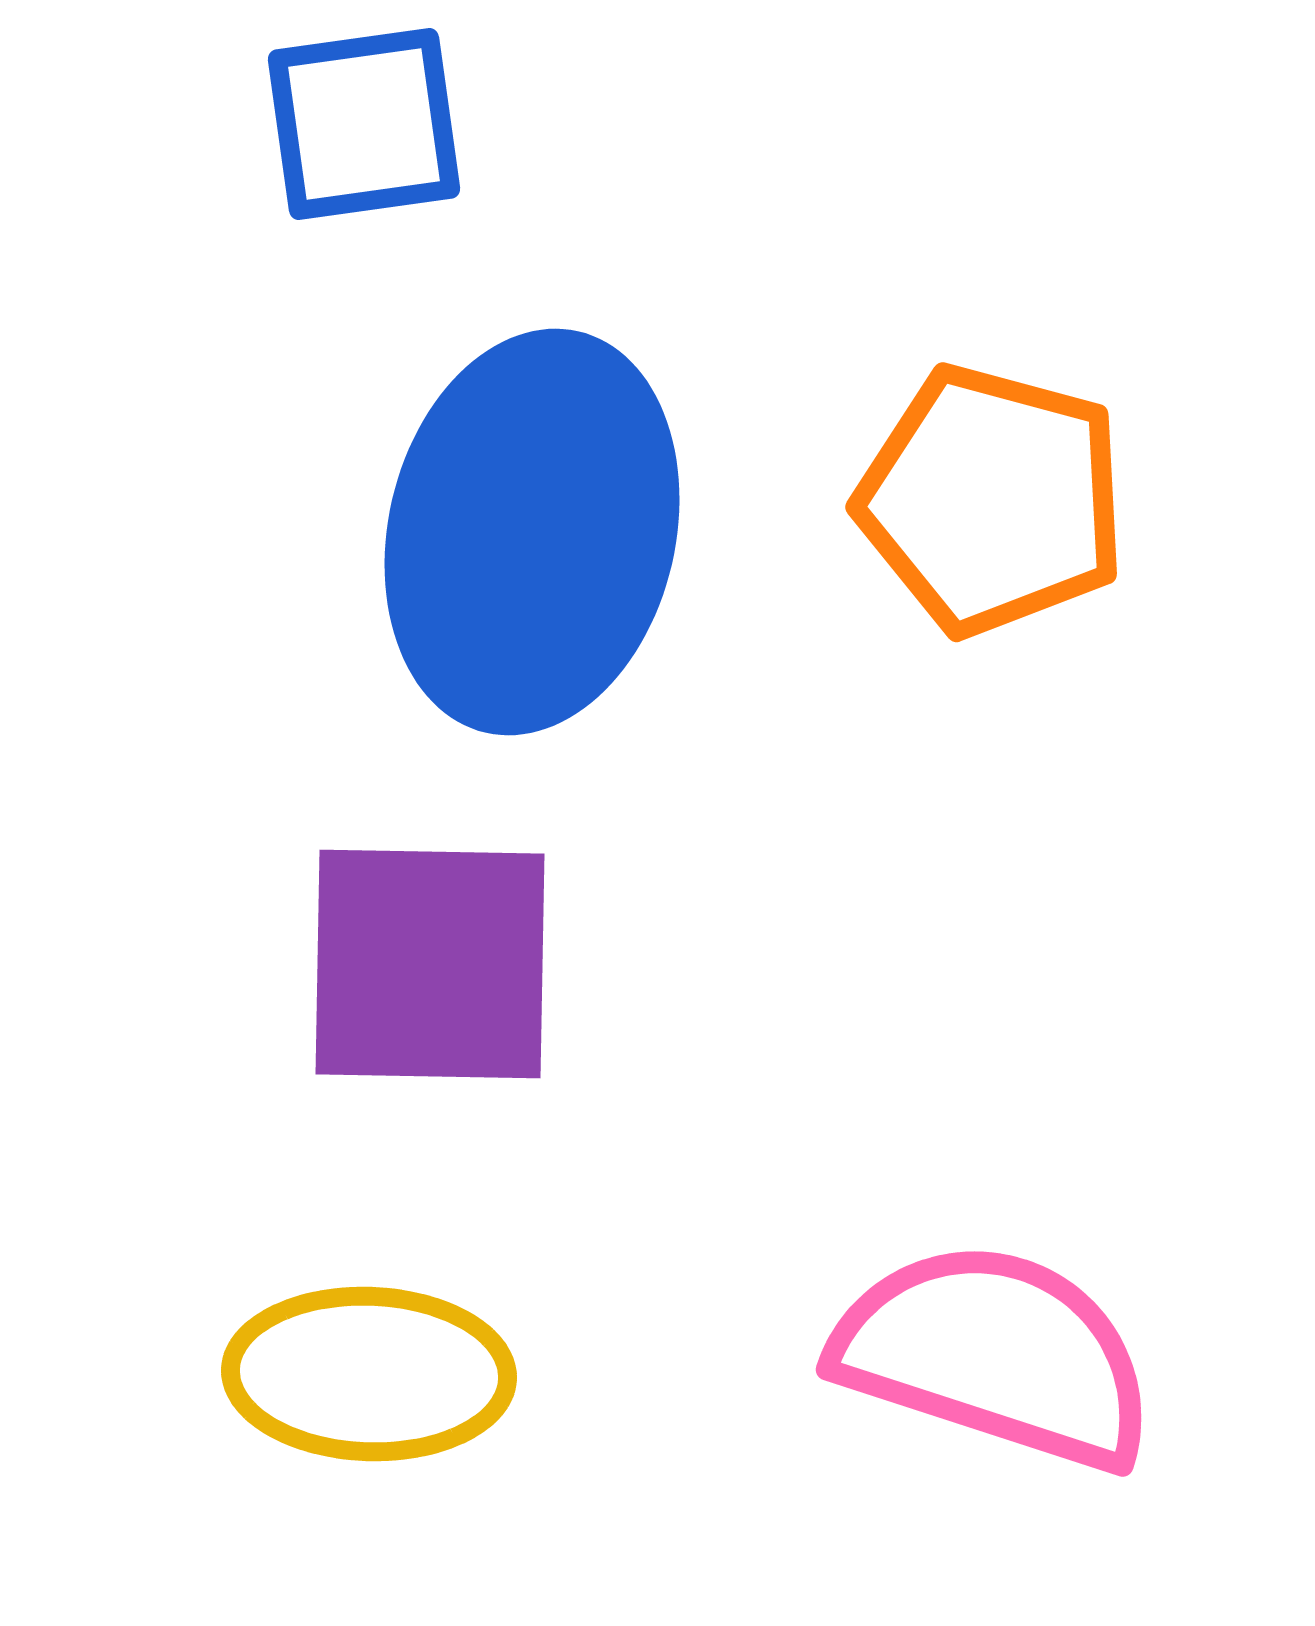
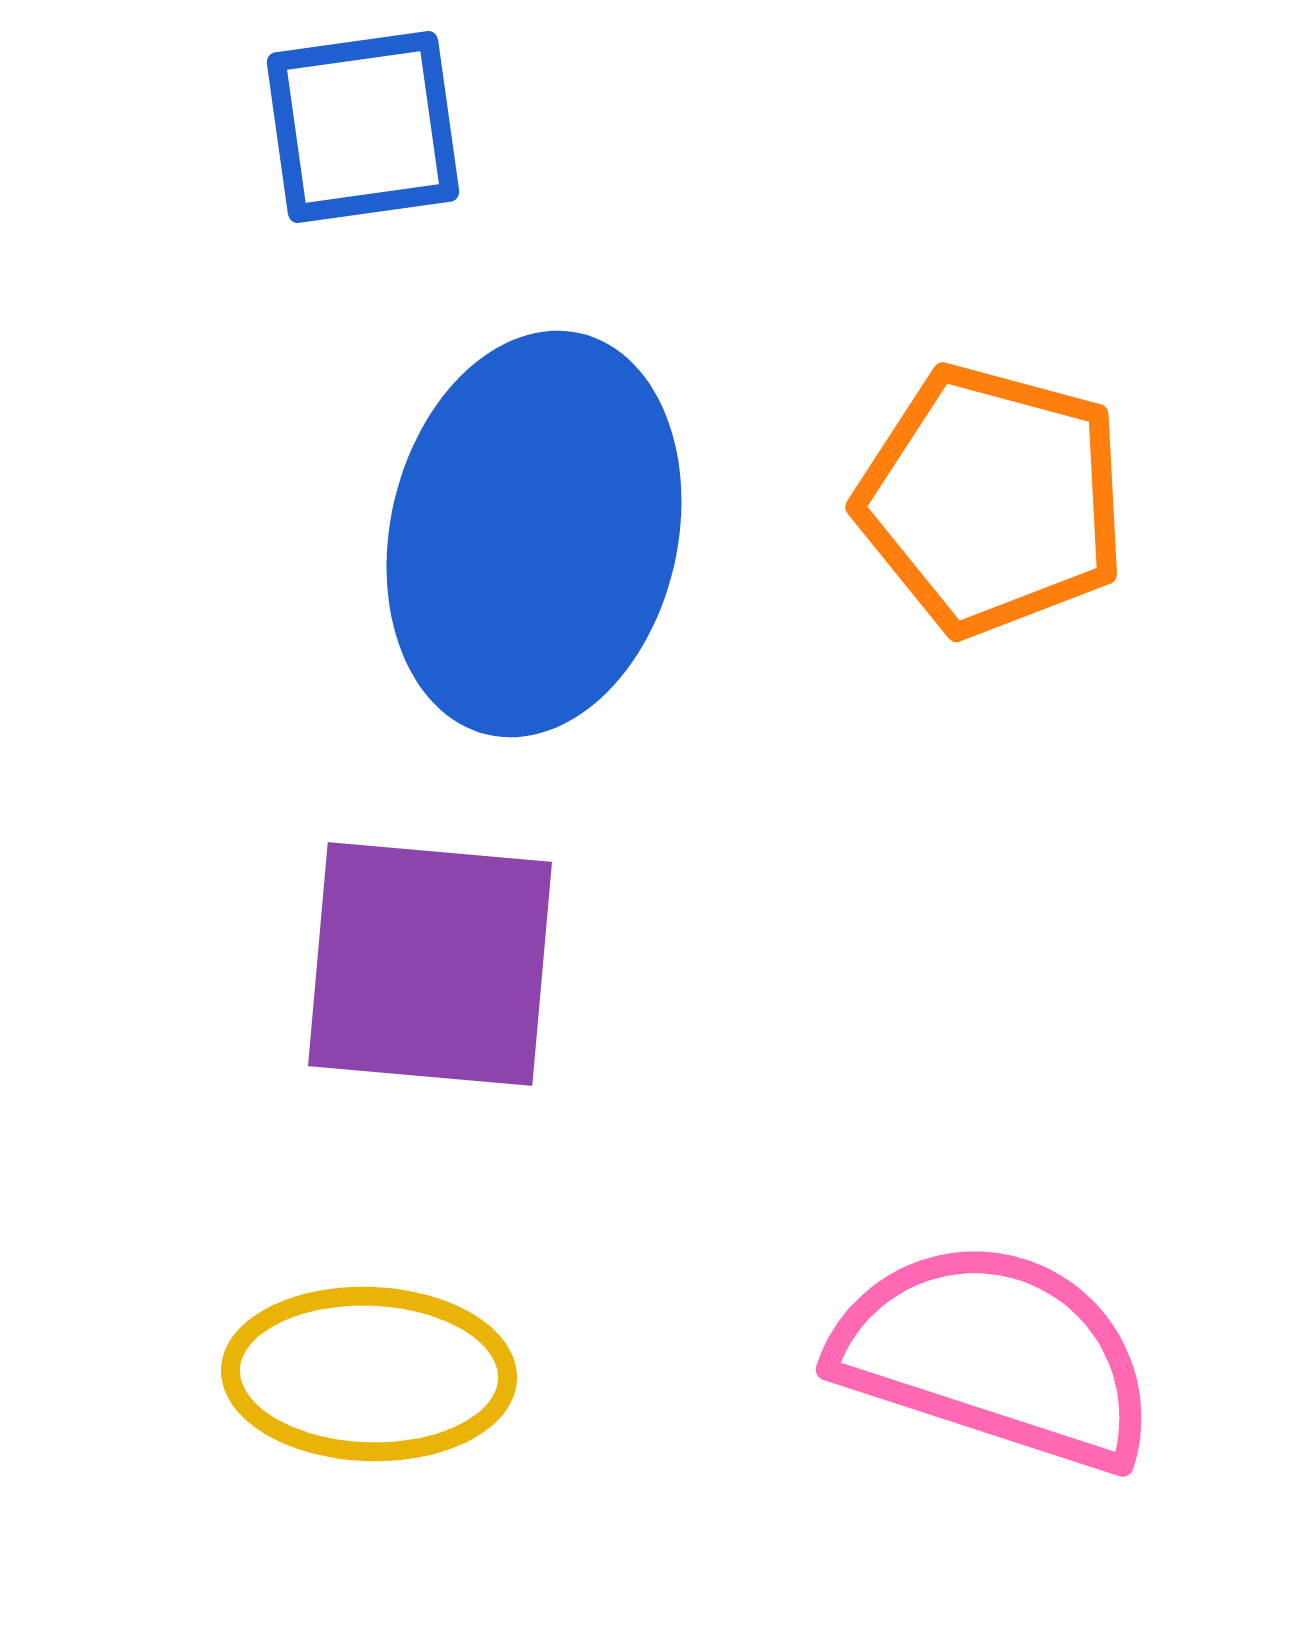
blue square: moved 1 px left, 3 px down
blue ellipse: moved 2 px right, 2 px down
purple square: rotated 4 degrees clockwise
